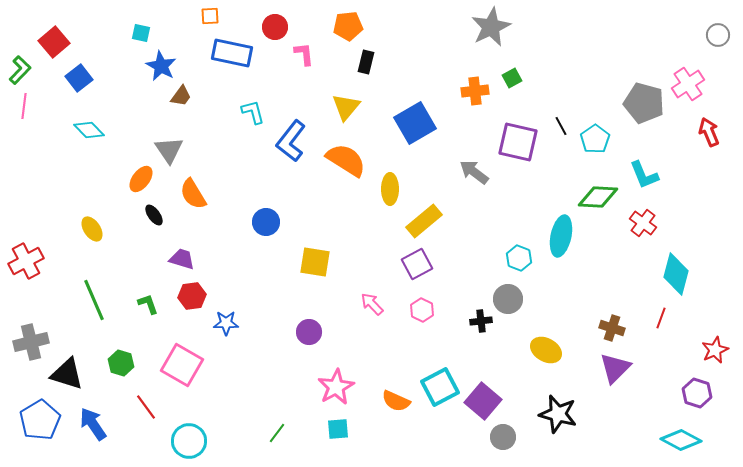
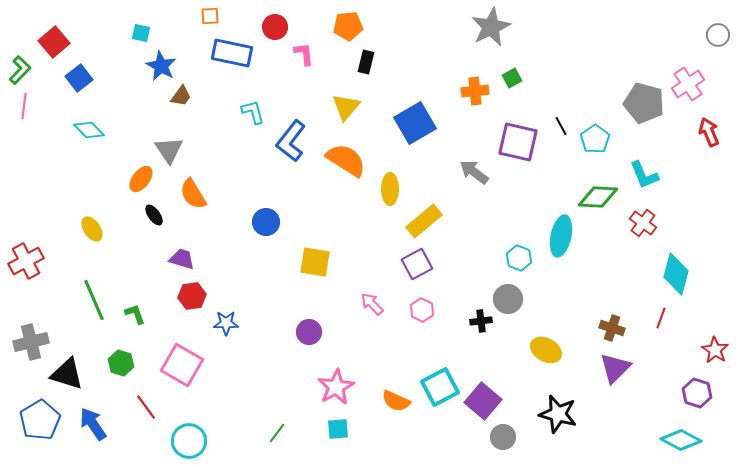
green L-shape at (148, 304): moved 13 px left, 10 px down
red star at (715, 350): rotated 16 degrees counterclockwise
